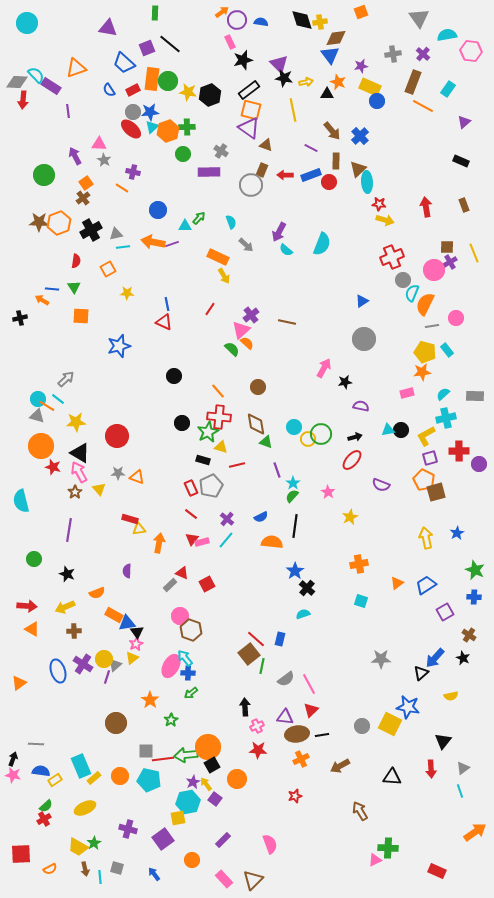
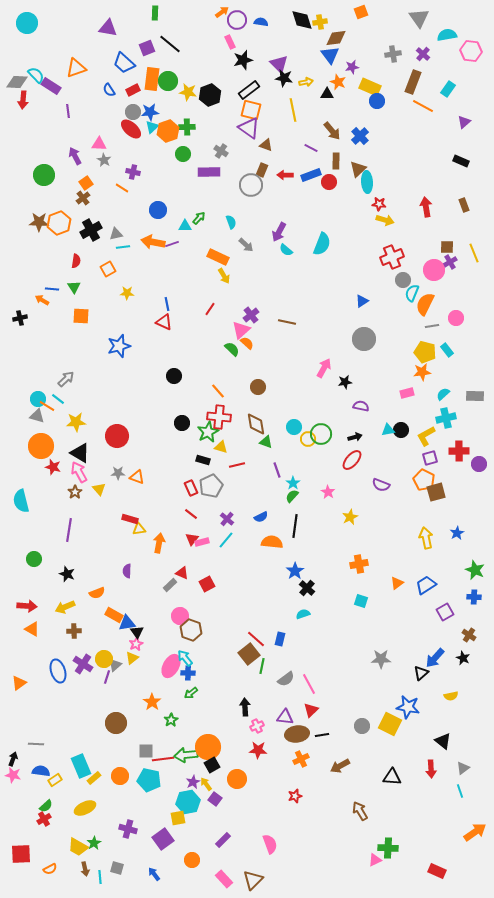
purple star at (361, 66): moved 9 px left, 1 px down
orange star at (150, 700): moved 2 px right, 2 px down
black triangle at (443, 741): rotated 30 degrees counterclockwise
